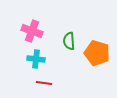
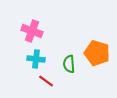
green semicircle: moved 23 px down
red line: moved 2 px right, 2 px up; rotated 28 degrees clockwise
